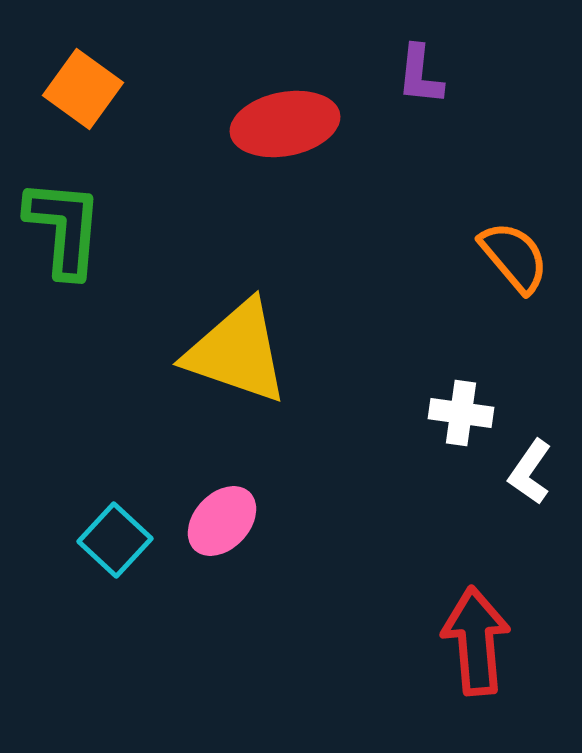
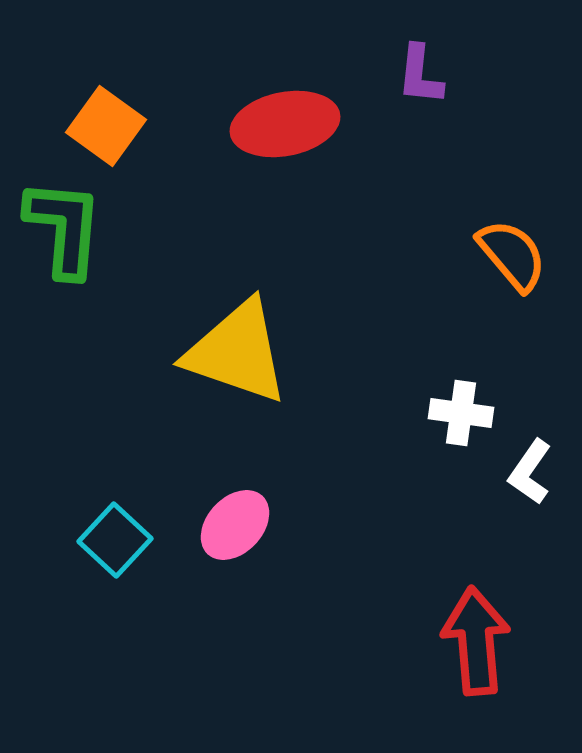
orange square: moved 23 px right, 37 px down
orange semicircle: moved 2 px left, 2 px up
pink ellipse: moved 13 px right, 4 px down
